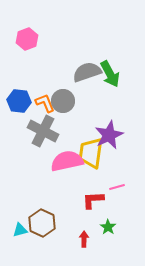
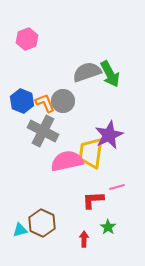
blue hexagon: moved 3 px right; rotated 15 degrees clockwise
